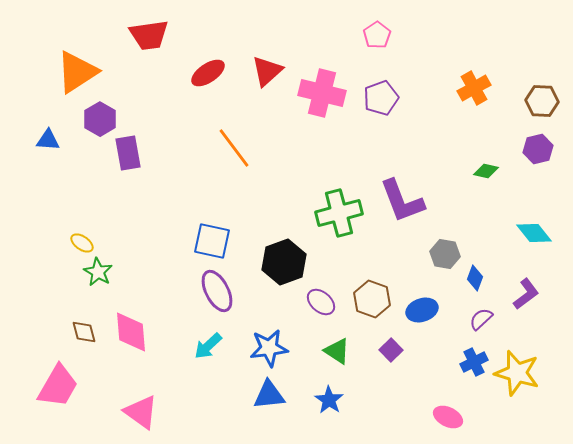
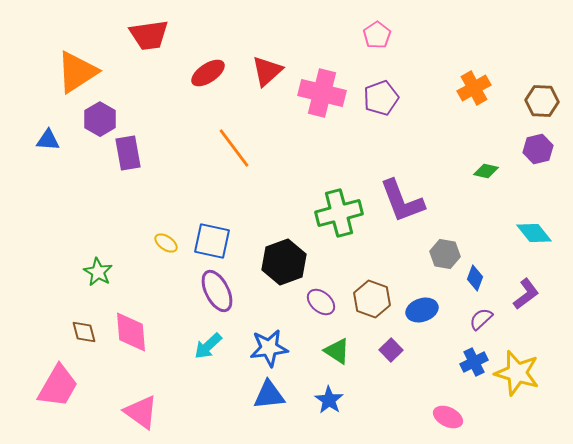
yellow ellipse at (82, 243): moved 84 px right
